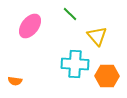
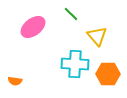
green line: moved 1 px right
pink ellipse: moved 3 px right, 1 px down; rotated 15 degrees clockwise
orange hexagon: moved 1 px right, 2 px up
